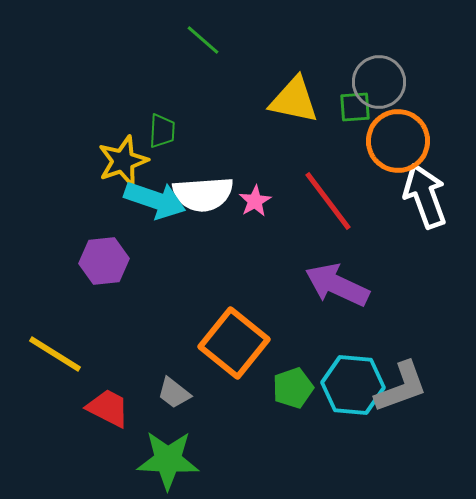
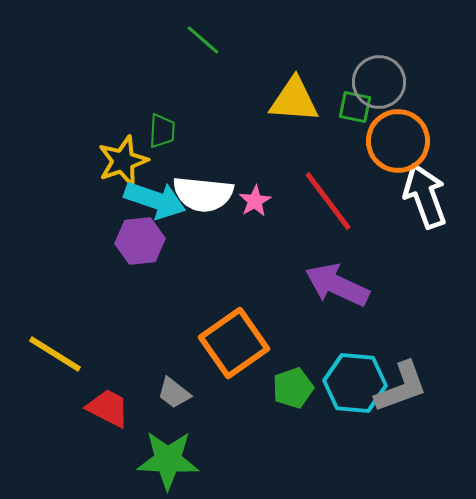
yellow triangle: rotated 8 degrees counterclockwise
green square: rotated 16 degrees clockwise
white semicircle: rotated 10 degrees clockwise
purple hexagon: moved 36 px right, 20 px up
orange square: rotated 16 degrees clockwise
cyan hexagon: moved 2 px right, 2 px up
